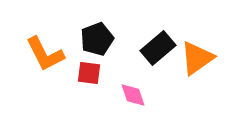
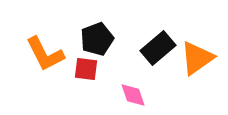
red square: moved 3 px left, 4 px up
